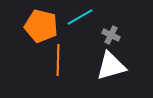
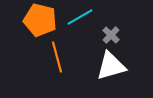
orange pentagon: moved 1 px left, 6 px up
gray cross: rotated 18 degrees clockwise
orange line: moved 1 px left, 3 px up; rotated 16 degrees counterclockwise
